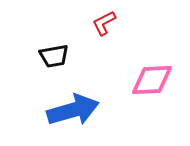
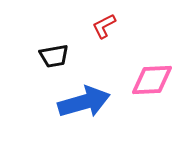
red L-shape: moved 3 px down
blue arrow: moved 11 px right, 8 px up
